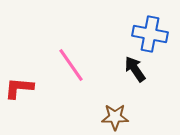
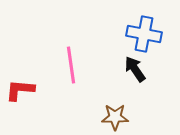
blue cross: moved 6 px left
pink line: rotated 27 degrees clockwise
red L-shape: moved 1 px right, 2 px down
